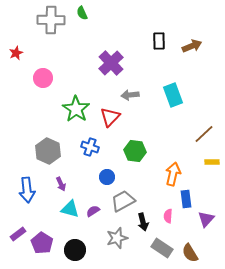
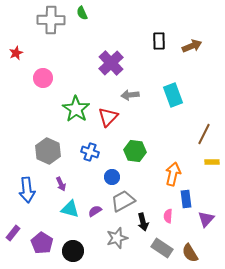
red triangle: moved 2 px left
brown line: rotated 20 degrees counterclockwise
blue cross: moved 5 px down
blue circle: moved 5 px right
purple semicircle: moved 2 px right
purple rectangle: moved 5 px left, 1 px up; rotated 14 degrees counterclockwise
black circle: moved 2 px left, 1 px down
